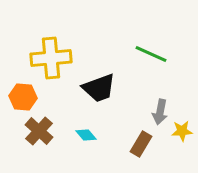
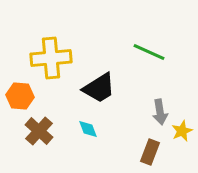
green line: moved 2 px left, 2 px up
black trapezoid: rotated 12 degrees counterclockwise
orange hexagon: moved 3 px left, 1 px up
gray arrow: rotated 20 degrees counterclockwise
yellow star: rotated 20 degrees counterclockwise
cyan diamond: moved 2 px right, 6 px up; rotated 20 degrees clockwise
brown rectangle: moved 9 px right, 8 px down; rotated 10 degrees counterclockwise
